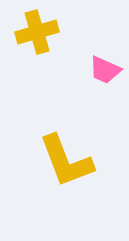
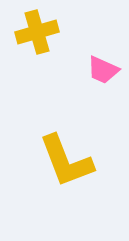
pink trapezoid: moved 2 px left
